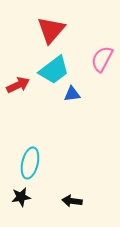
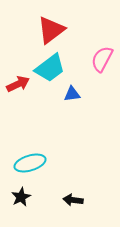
red triangle: rotated 12 degrees clockwise
cyan trapezoid: moved 4 px left, 2 px up
red arrow: moved 1 px up
cyan ellipse: rotated 60 degrees clockwise
black star: rotated 18 degrees counterclockwise
black arrow: moved 1 px right, 1 px up
